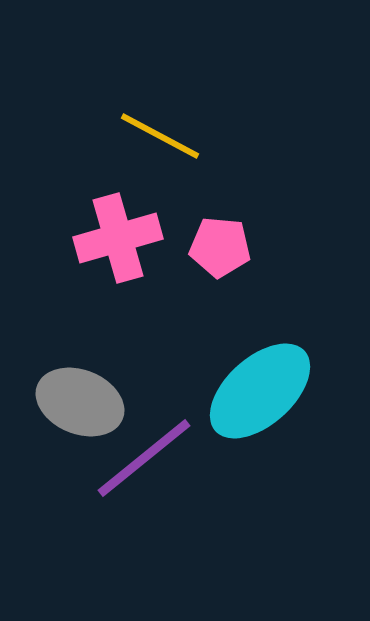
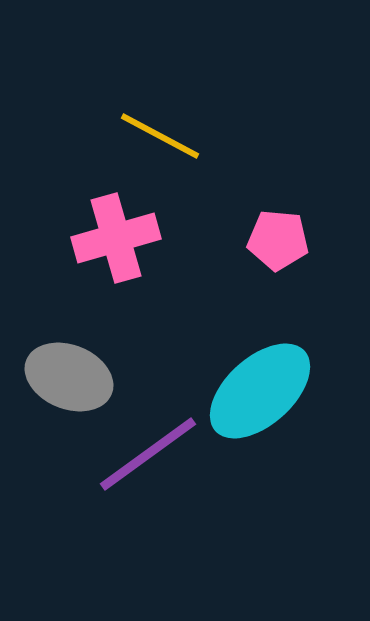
pink cross: moved 2 px left
pink pentagon: moved 58 px right, 7 px up
gray ellipse: moved 11 px left, 25 px up
purple line: moved 4 px right, 4 px up; rotated 3 degrees clockwise
